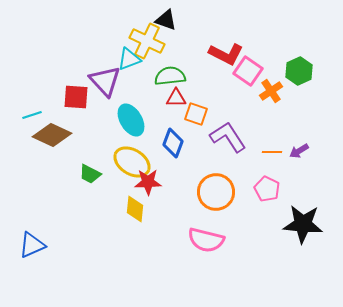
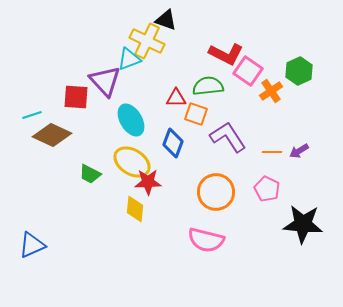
green semicircle: moved 38 px right, 10 px down
